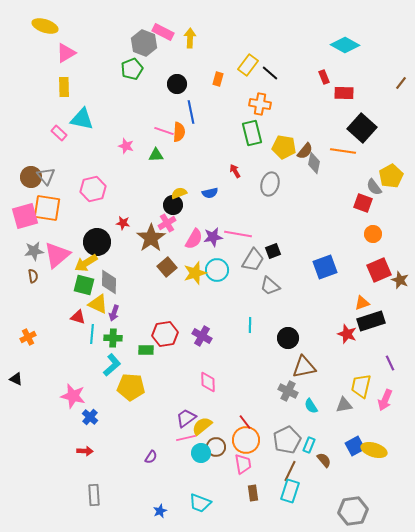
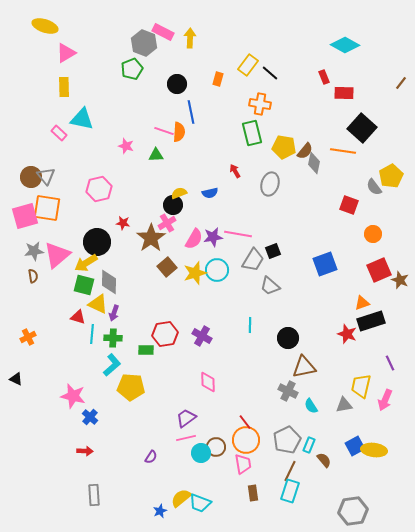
pink hexagon at (93, 189): moved 6 px right
red square at (363, 203): moved 14 px left, 2 px down
blue square at (325, 267): moved 3 px up
yellow semicircle at (202, 426): moved 21 px left, 72 px down
yellow ellipse at (374, 450): rotated 10 degrees counterclockwise
